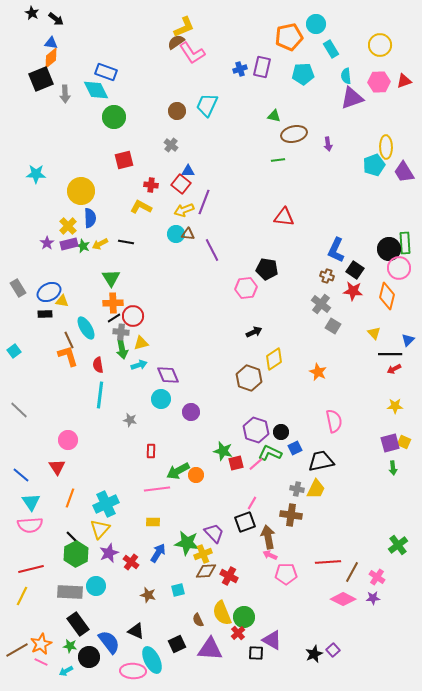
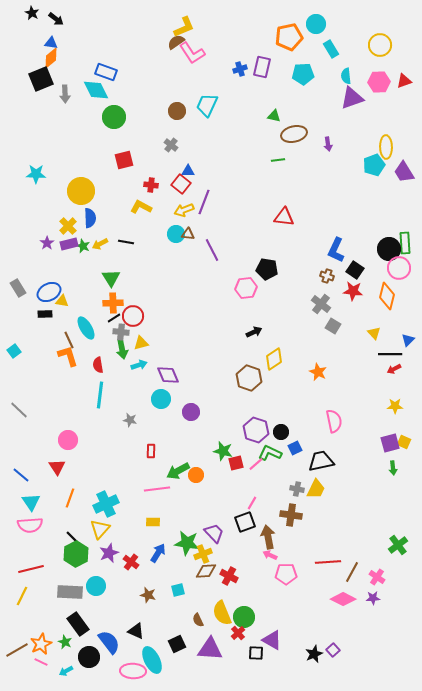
green star at (70, 646): moved 5 px left, 4 px up; rotated 16 degrees clockwise
